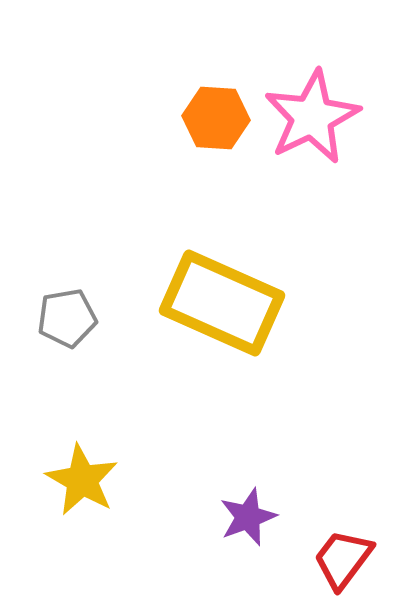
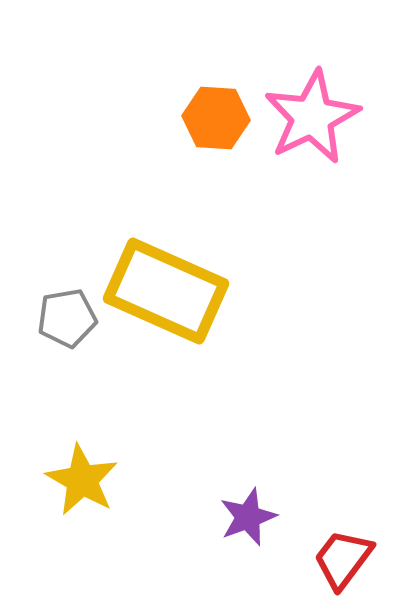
yellow rectangle: moved 56 px left, 12 px up
